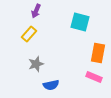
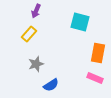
pink rectangle: moved 1 px right, 1 px down
blue semicircle: rotated 21 degrees counterclockwise
